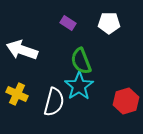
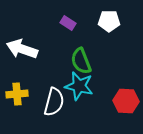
white pentagon: moved 2 px up
white arrow: moved 1 px up
cyan star: rotated 24 degrees counterclockwise
yellow cross: rotated 30 degrees counterclockwise
red hexagon: rotated 20 degrees clockwise
